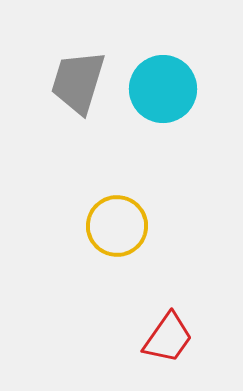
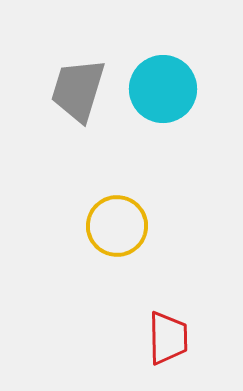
gray trapezoid: moved 8 px down
red trapezoid: rotated 36 degrees counterclockwise
